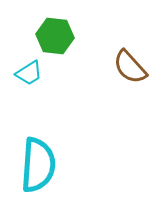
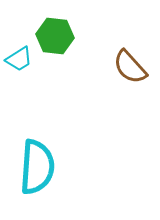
cyan trapezoid: moved 10 px left, 14 px up
cyan semicircle: moved 1 px left, 2 px down
